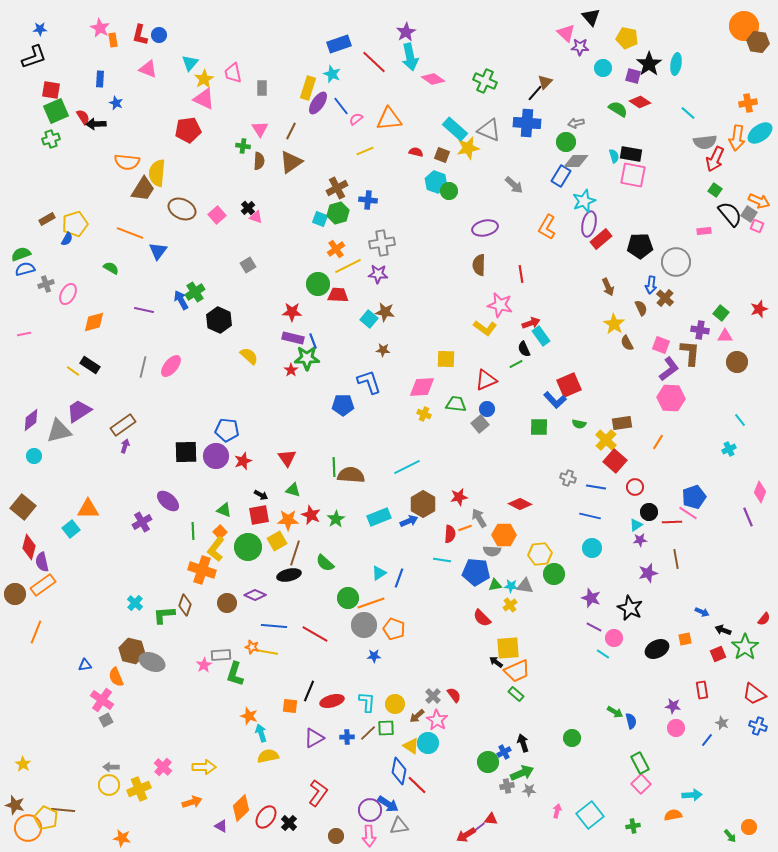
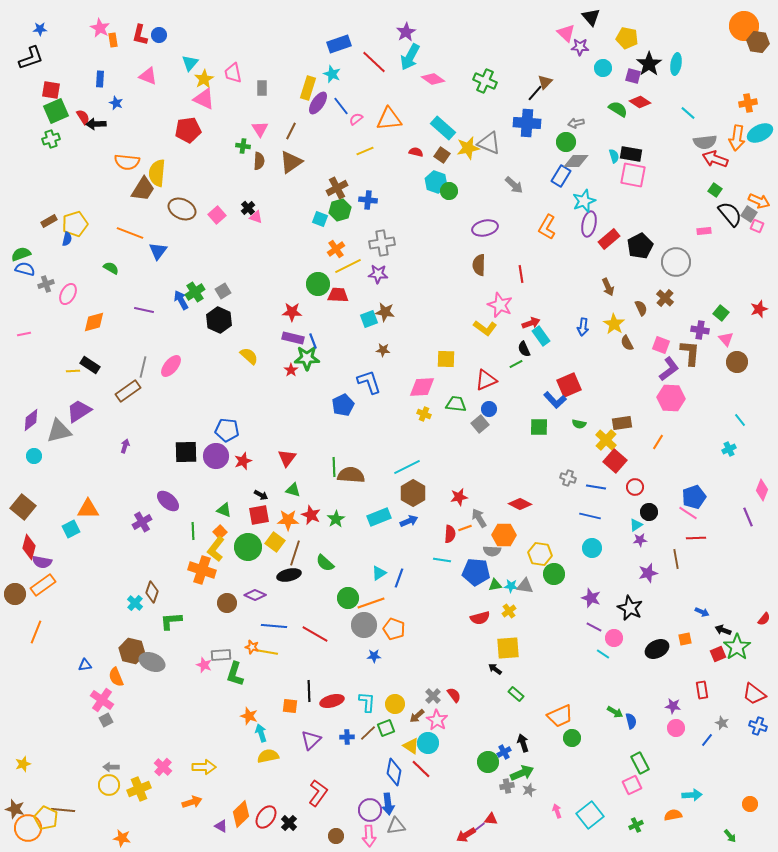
black L-shape at (34, 57): moved 3 px left, 1 px down
cyan arrow at (410, 57): rotated 40 degrees clockwise
pink triangle at (148, 69): moved 7 px down
cyan rectangle at (455, 129): moved 12 px left, 1 px up
gray triangle at (489, 130): moved 13 px down
cyan ellipse at (760, 133): rotated 10 degrees clockwise
brown square at (442, 155): rotated 14 degrees clockwise
red arrow at (715, 159): rotated 85 degrees clockwise
green hexagon at (338, 213): moved 2 px right, 3 px up
brown rectangle at (47, 219): moved 2 px right, 2 px down
blue semicircle at (67, 239): rotated 16 degrees counterclockwise
red rectangle at (601, 239): moved 8 px right
black pentagon at (640, 246): rotated 25 degrees counterclockwise
gray square at (248, 265): moved 25 px left, 26 px down
blue semicircle at (25, 269): rotated 30 degrees clockwise
blue arrow at (651, 285): moved 68 px left, 42 px down
pink star at (500, 305): rotated 10 degrees clockwise
cyan square at (369, 319): rotated 30 degrees clockwise
pink triangle at (725, 336): moved 1 px right, 3 px down; rotated 49 degrees clockwise
yellow line at (73, 371): rotated 40 degrees counterclockwise
blue pentagon at (343, 405): rotated 25 degrees counterclockwise
blue circle at (487, 409): moved 2 px right
brown rectangle at (123, 425): moved 5 px right, 34 px up
red triangle at (287, 458): rotated 12 degrees clockwise
pink diamond at (760, 492): moved 2 px right, 2 px up
brown hexagon at (423, 504): moved 10 px left, 11 px up
red line at (672, 522): moved 24 px right, 16 px down
cyan square at (71, 529): rotated 12 degrees clockwise
yellow square at (277, 541): moved 2 px left, 1 px down; rotated 24 degrees counterclockwise
yellow hexagon at (540, 554): rotated 15 degrees clockwise
purple semicircle at (42, 562): rotated 66 degrees counterclockwise
brown diamond at (185, 605): moved 33 px left, 13 px up
yellow cross at (510, 605): moved 1 px left, 6 px down
green L-shape at (164, 615): moved 7 px right, 6 px down
red semicircle at (482, 618): moved 2 px left; rotated 60 degrees counterclockwise
green star at (745, 647): moved 8 px left
black arrow at (496, 662): moved 1 px left, 7 px down
pink star at (204, 665): rotated 21 degrees counterclockwise
orange trapezoid at (517, 671): moved 43 px right, 45 px down
black line at (309, 691): rotated 25 degrees counterclockwise
green square at (386, 728): rotated 18 degrees counterclockwise
purple triangle at (314, 738): moved 3 px left, 2 px down; rotated 15 degrees counterclockwise
yellow star at (23, 764): rotated 21 degrees clockwise
blue diamond at (399, 771): moved 5 px left, 1 px down
pink square at (641, 784): moved 9 px left, 1 px down; rotated 18 degrees clockwise
red line at (417, 785): moved 4 px right, 16 px up
gray star at (529, 790): rotated 24 degrees counterclockwise
blue arrow at (388, 804): rotated 50 degrees clockwise
brown star at (15, 805): moved 4 px down
orange diamond at (241, 808): moved 6 px down
pink arrow at (557, 811): rotated 32 degrees counterclockwise
gray triangle at (399, 826): moved 3 px left
green cross at (633, 826): moved 3 px right, 1 px up; rotated 16 degrees counterclockwise
orange circle at (749, 827): moved 1 px right, 23 px up
